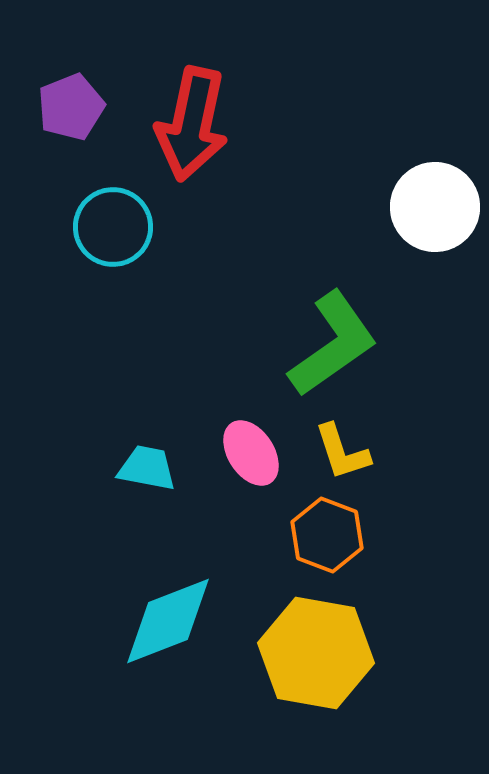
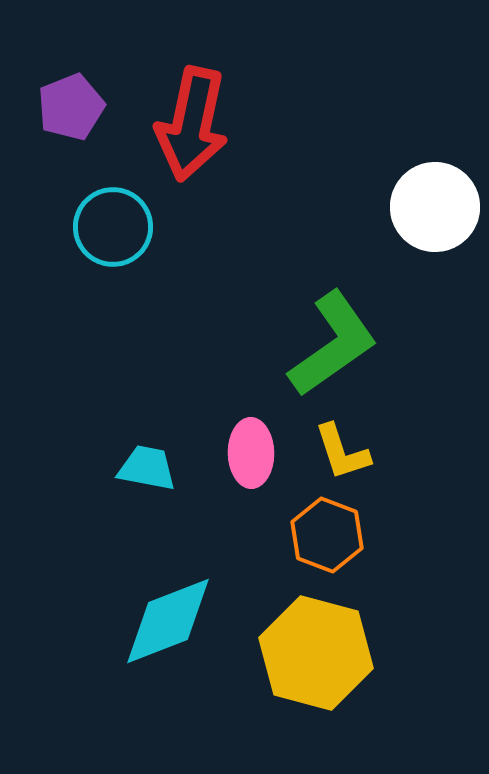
pink ellipse: rotated 32 degrees clockwise
yellow hexagon: rotated 5 degrees clockwise
